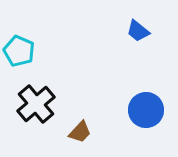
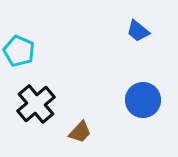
blue circle: moved 3 px left, 10 px up
